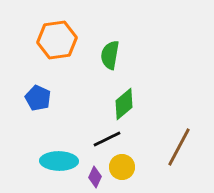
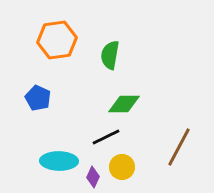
green diamond: rotated 40 degrees clockwise
black line: moved 1 px left, 2 px up
purple diamond: moved 2 px left
